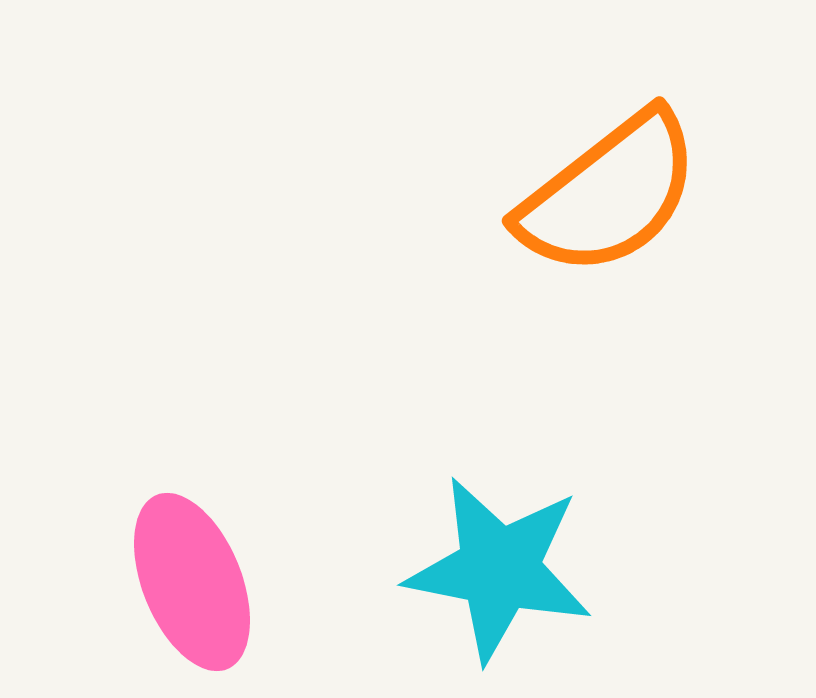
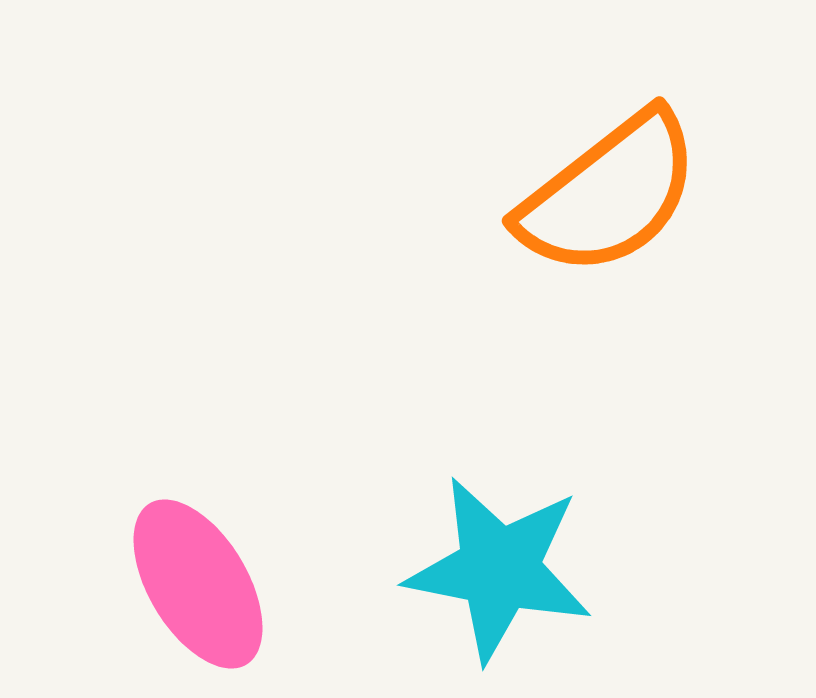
pink ellipse: moved 6 px right, 2 px down; rotated 9 degrees counterclockwise
